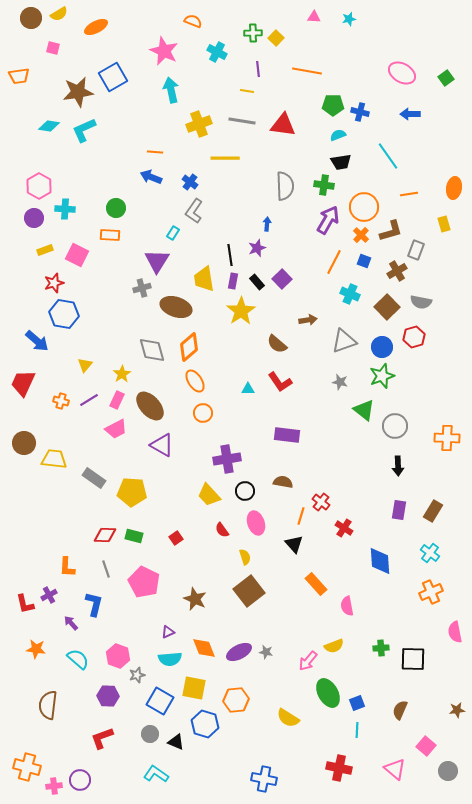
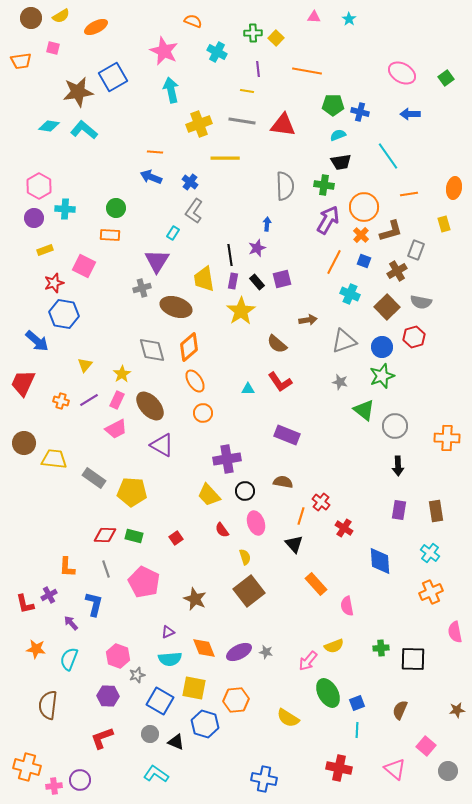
yellow semicircle at (59, 14): moved 2 px right, 2 px down
cyan star at (349, 19): rotated 24 degrees counterclockwise
orange trapezoid at (19, 76): moved 2 px right, 15 px up
cyan L-shape at (84, 130): rotated 64 degrees clockwise
pink square at (77, 255): moved 7 px right, 11 px down
purple square at (282, 279): rotated 30 degrees clockwise
purple rectangle at (287, 435): rotated 15 degrees clockwise
brown rectangle at (433, 511): moved 3 px right; rotated 40 degrees counterclockwise
cyan semicircle at (78, 659): moved 9 px left; rotated 110 degrees counterclockwise
